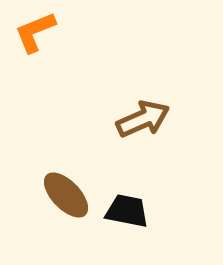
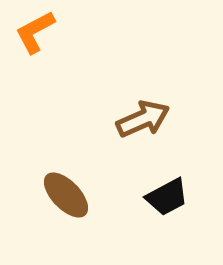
orange L-shape: rotated 6 degrees counterclockwise
black trapezoid: moved 40 px right, 14 px up; rotated 141 degrees clockwise
